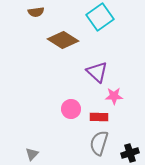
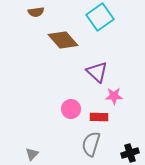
brown diamond: rotated 16 degrees clockwise
gray semicircle: moved 8 px left, 1 px down
